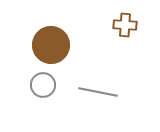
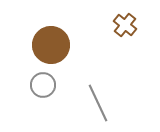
brown cross: rotated 35 degrees clockwise
gray line: moved 11 px down; rotated 54 degrees clockwise
